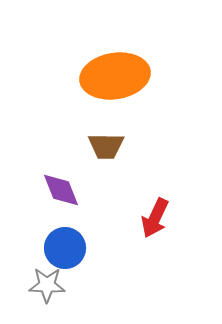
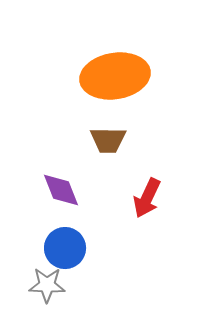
brown trapezoid: moved 2 px right, 6 px up
red arrow: moved 8 px left, 20 px up
